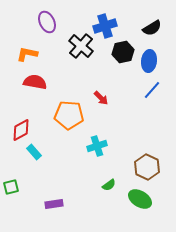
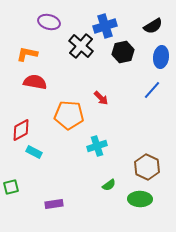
purple ellipse: moved 2 px right; rotated 50 degrees counterclockwise
black semicircle: moved 1 px right, 2 px up
blue ellipse: moved 12 px right, 4 px up
cyan rectangle: rotated 21 degrees counterclockwise
green ellipse: rotated 30 degrees counterclockwise
